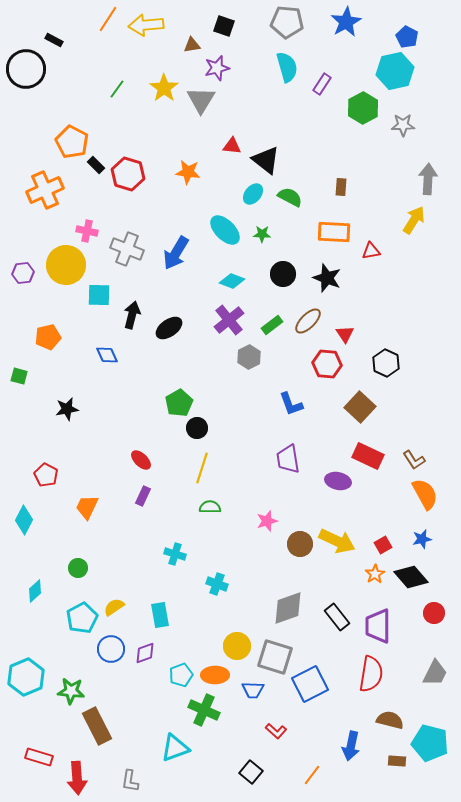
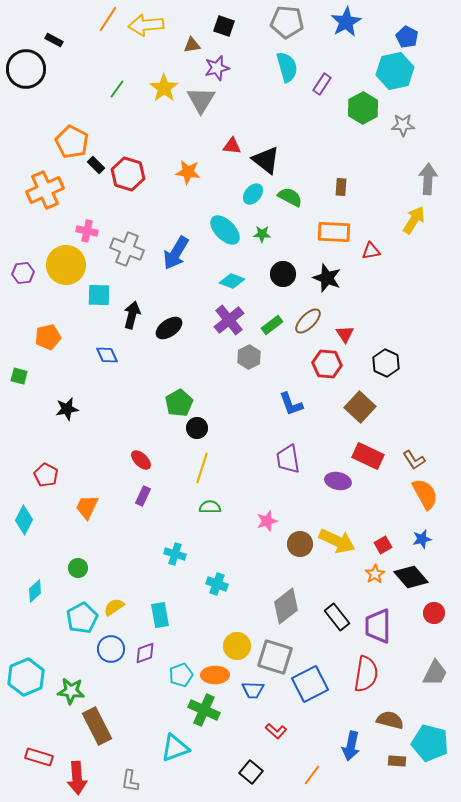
gray diamond at (288, 608): moved 2 px left, 2 px up; rotated 18 degrees counterclockwise
red semicircle at (371, 674): moved 5 px left
